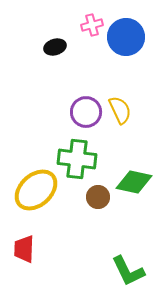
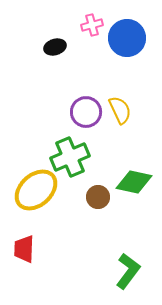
blue circle: moved 1 px right, 1 px down
green cross: moved 7 px left, 2 px up; rotated 30 degrees counterclockwise
green L-shape: rotated 117 degrees counterclockwise
